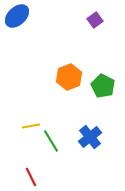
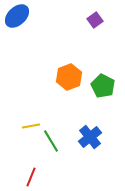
red line: rotated 48 degrees clockwise
